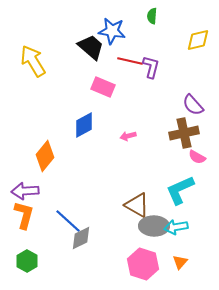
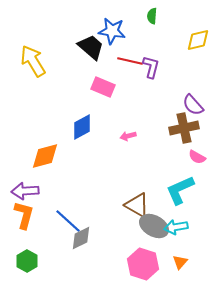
blue diamond: moved 2 px left, 2 px down
brown cross: moved 5 px up
orange diamond: rotated 36 degrees clockwise
gray ellipse: rotated 28 degrees clockwise
